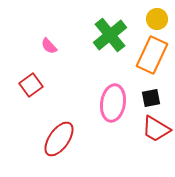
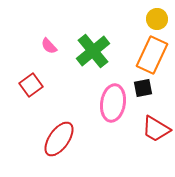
green cross: moved 17 px left, 16 px down
black square: moved 8 px left, 10 px up
